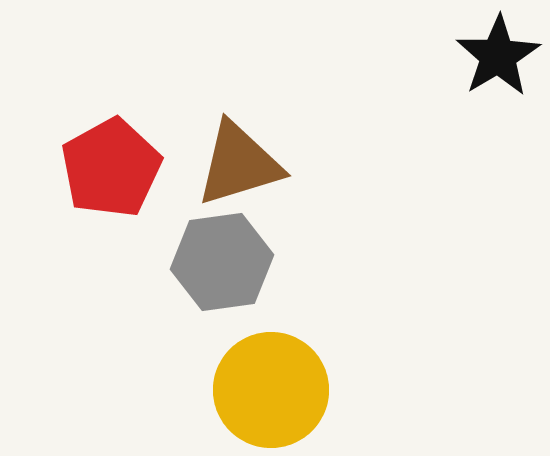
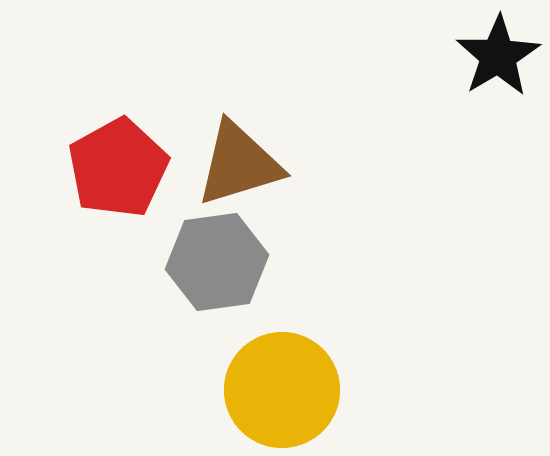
red pentagon: moved 7 px right
gray hexagon: moved 5 px left
yellow circle: moved 11 px right
